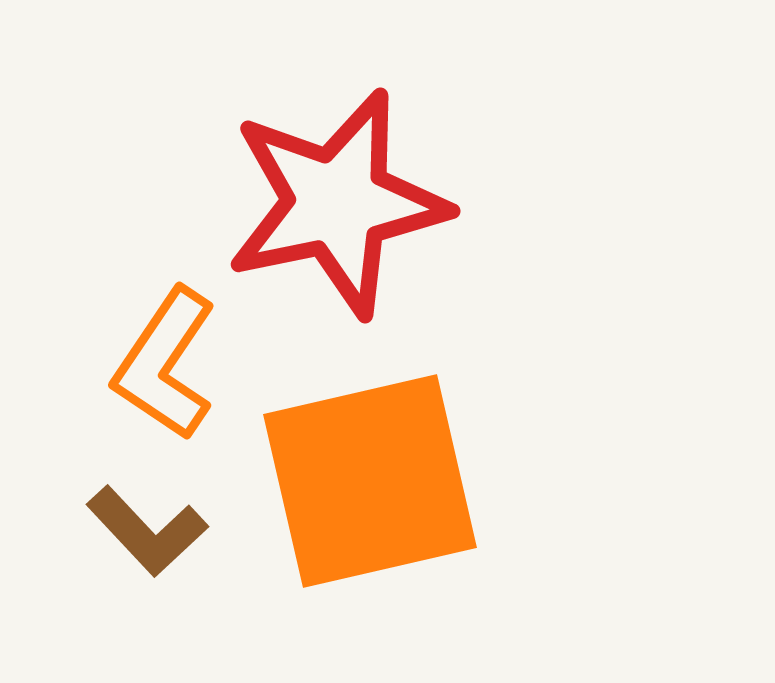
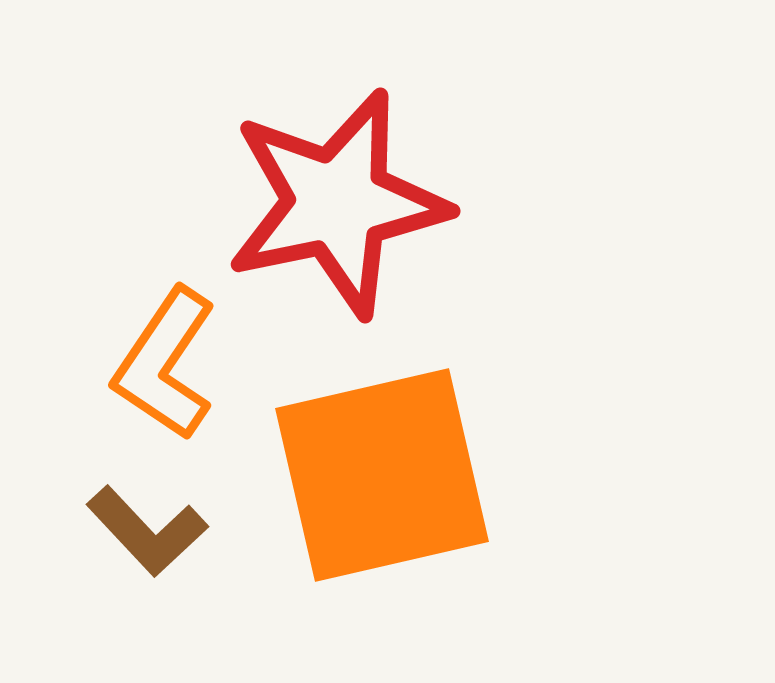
orange square: moved 12 px right, 6 px up
